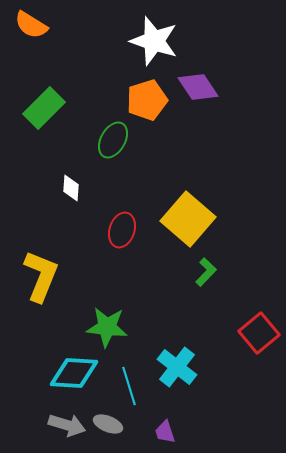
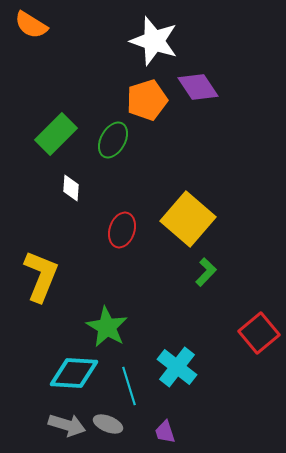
green rectangle: moved 12 px right, 26 px down
green star: rotated 24 degrees clockwise
